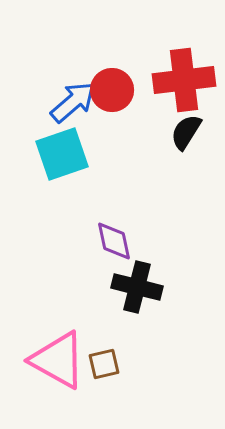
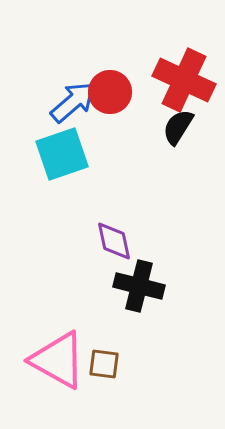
red cross: rotated 32 degrees clockwise
red circle: moved 2 px left, 2 px down
black semicircle: moved 8 px left, 5 px up
black cross: moved 2 px right, 1 px up
brown square: rotated 20 degrees clockwise
